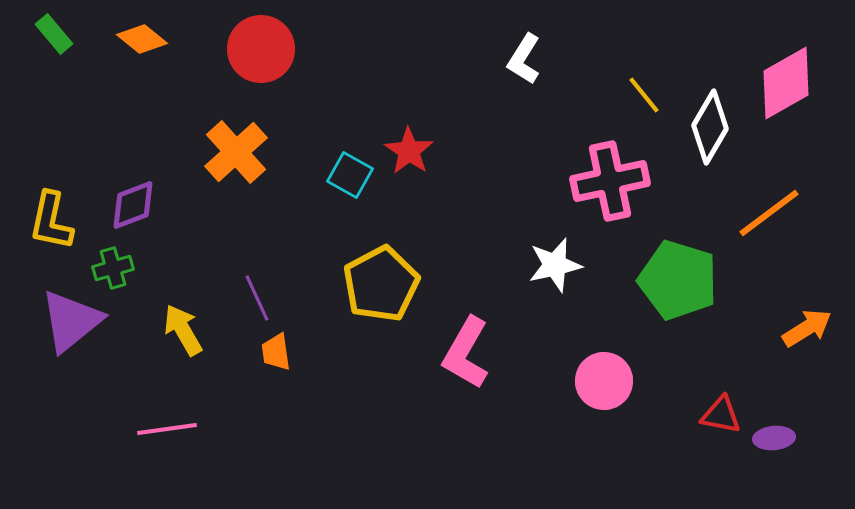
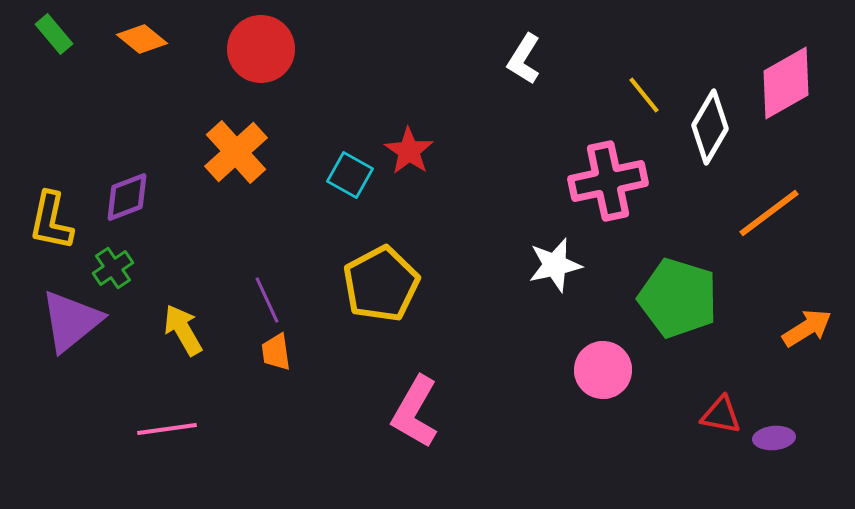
pink cross: moved 2 px left
purple diamond: moved 6 px left, 8 px up
green cross: rotated 18 degrees counterclockwise
green pentagon: moved 18 px down
purple line: moved 10 px right, 2 px down
pink L-shape: moved 51 px left, 59 px down
pink circle: moved 1 px left, 11 px up
